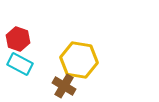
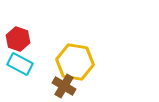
yellow hexagon: moved 4 px left, 2 px down
